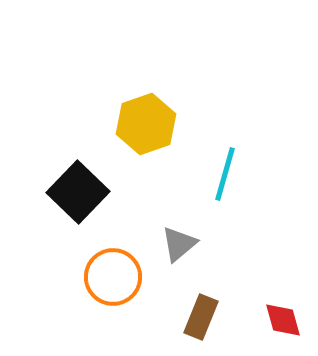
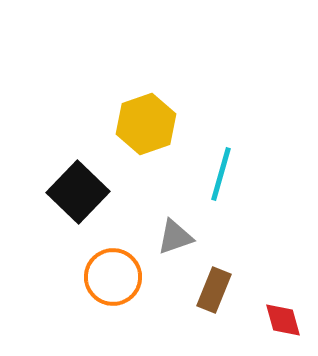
cyan line: moved 4 px left
gray triangle: moved 4 px left, 7 px up; rotated 21 degrees clockwise
brown rectangle: moved 13 px right, 27 px up
